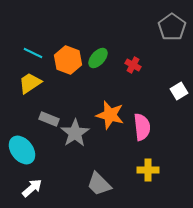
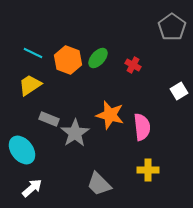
yellow trapezoid: moved 2 px down
